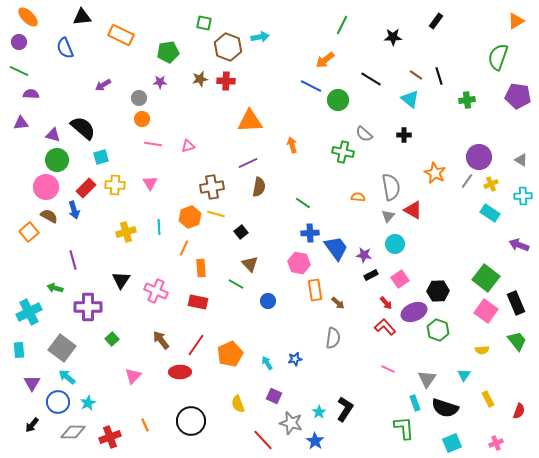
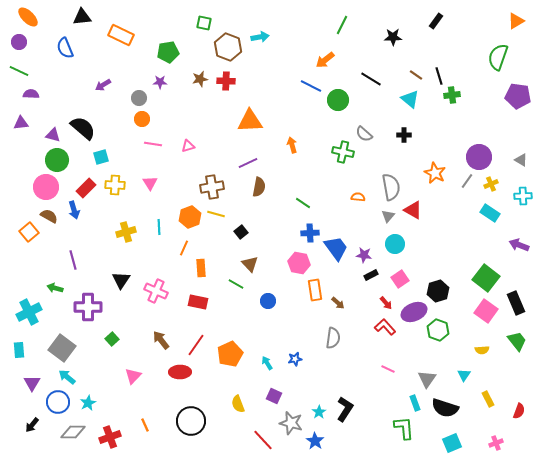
green cross at (467, 100): moved 15 px left, 5 px up
black hexagon at (438, 291): rotated 15 degrees counterclockwise
